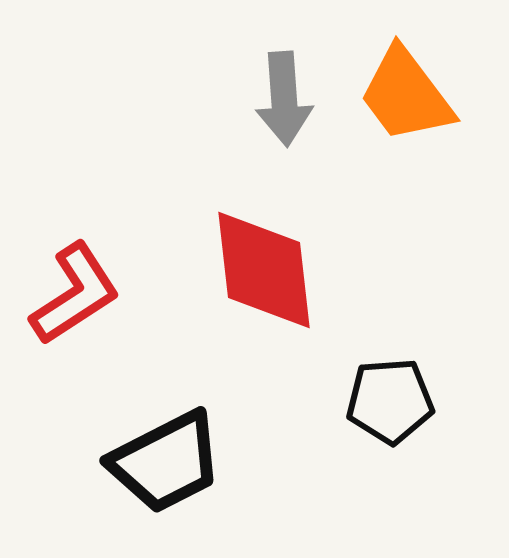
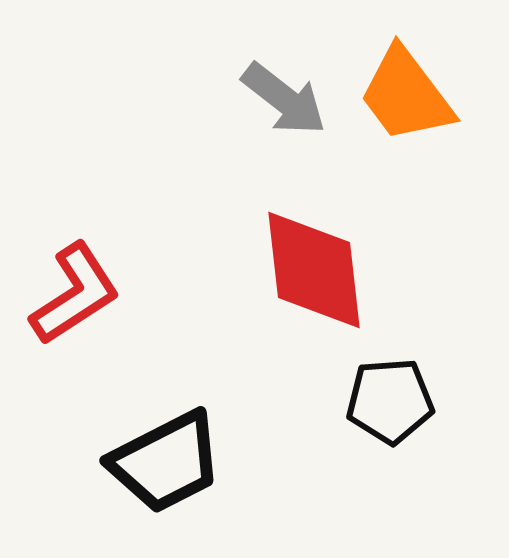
gray arrow: rotated 48 degrees counterclockwise
red diamond: moved 50 px right
